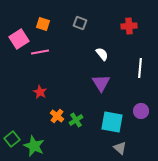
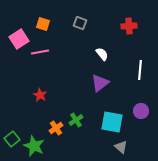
white line: moved 2 px down
purple triangle: moved 1 px left; rotated 24 degrees clockwise
red star: moved 3 px down
orange cross: moved 1 px left, 12 px down; rotated 16 degrees clockwise
gray triangle: moved 1 px right, 1 px up
